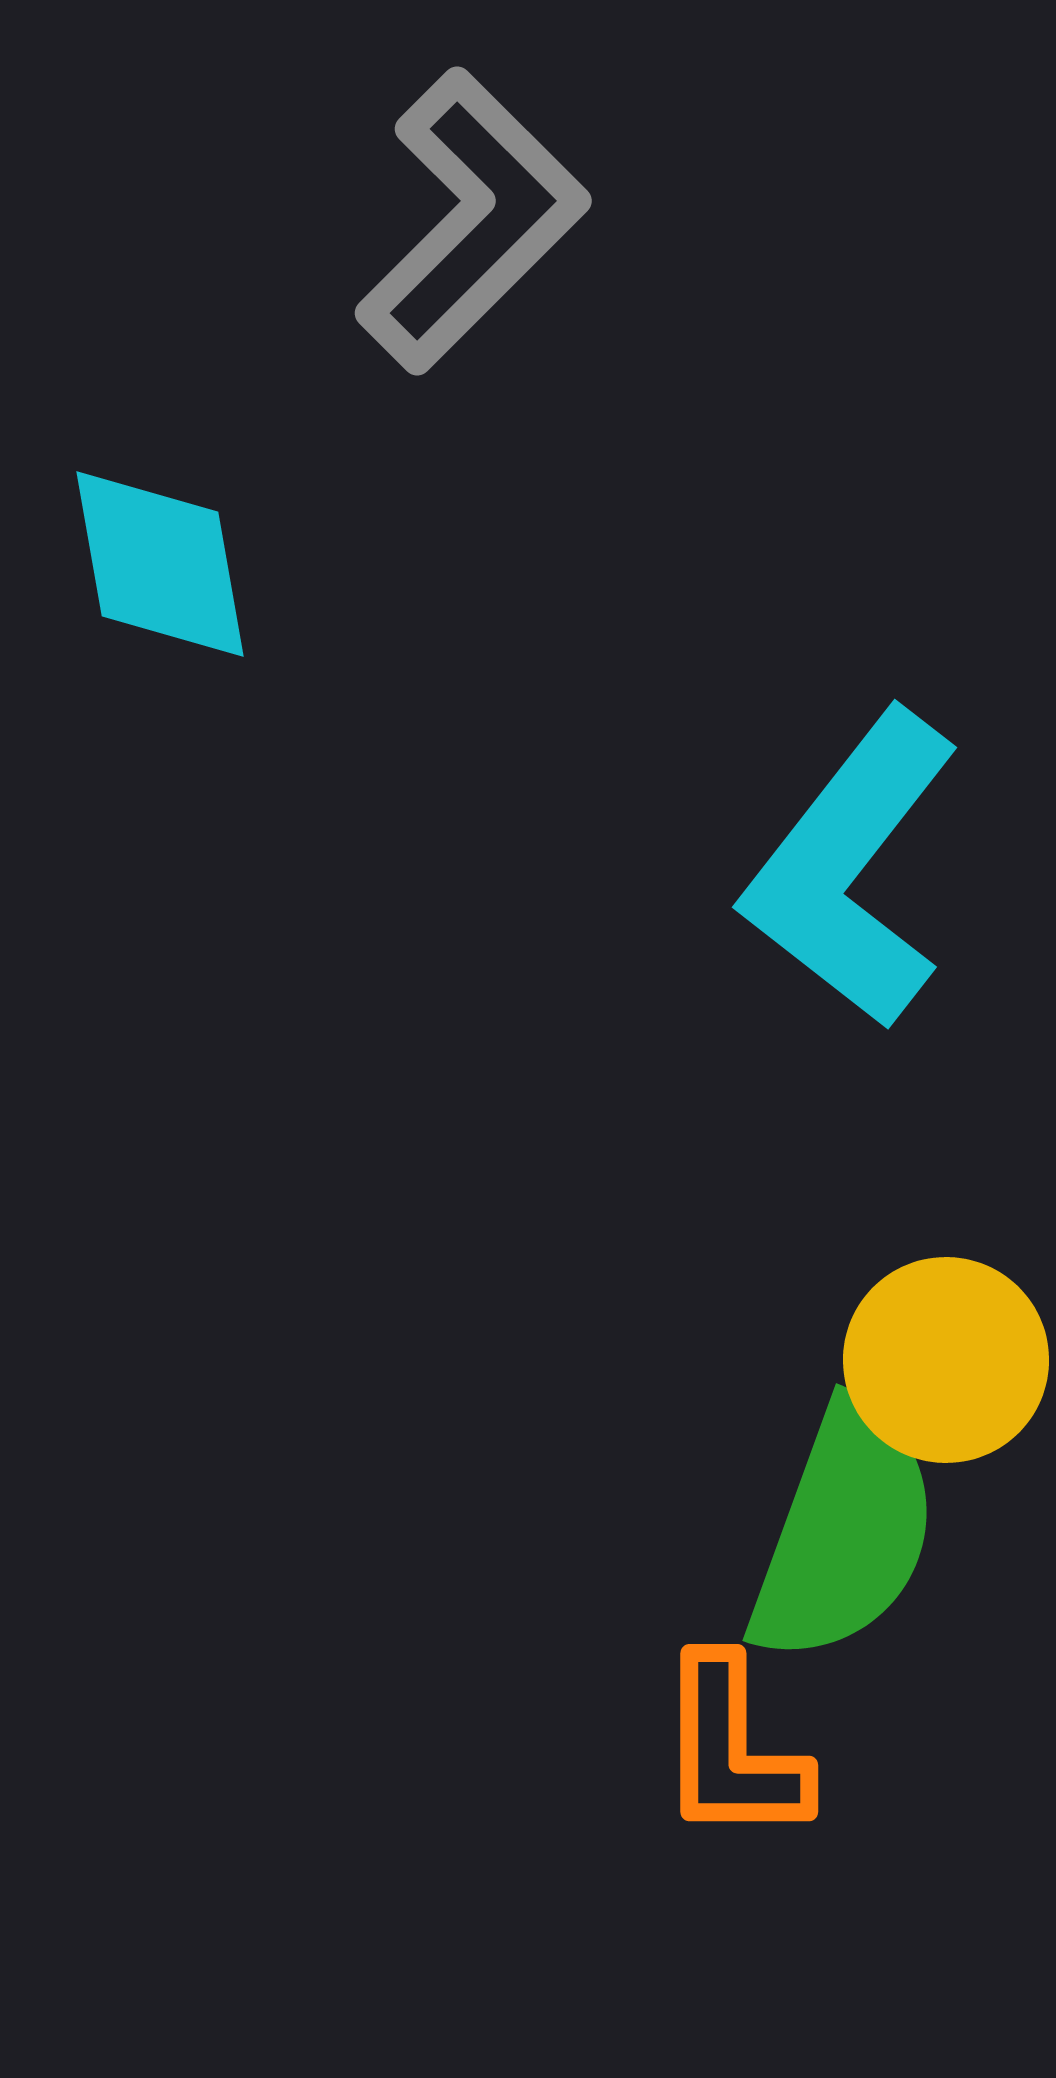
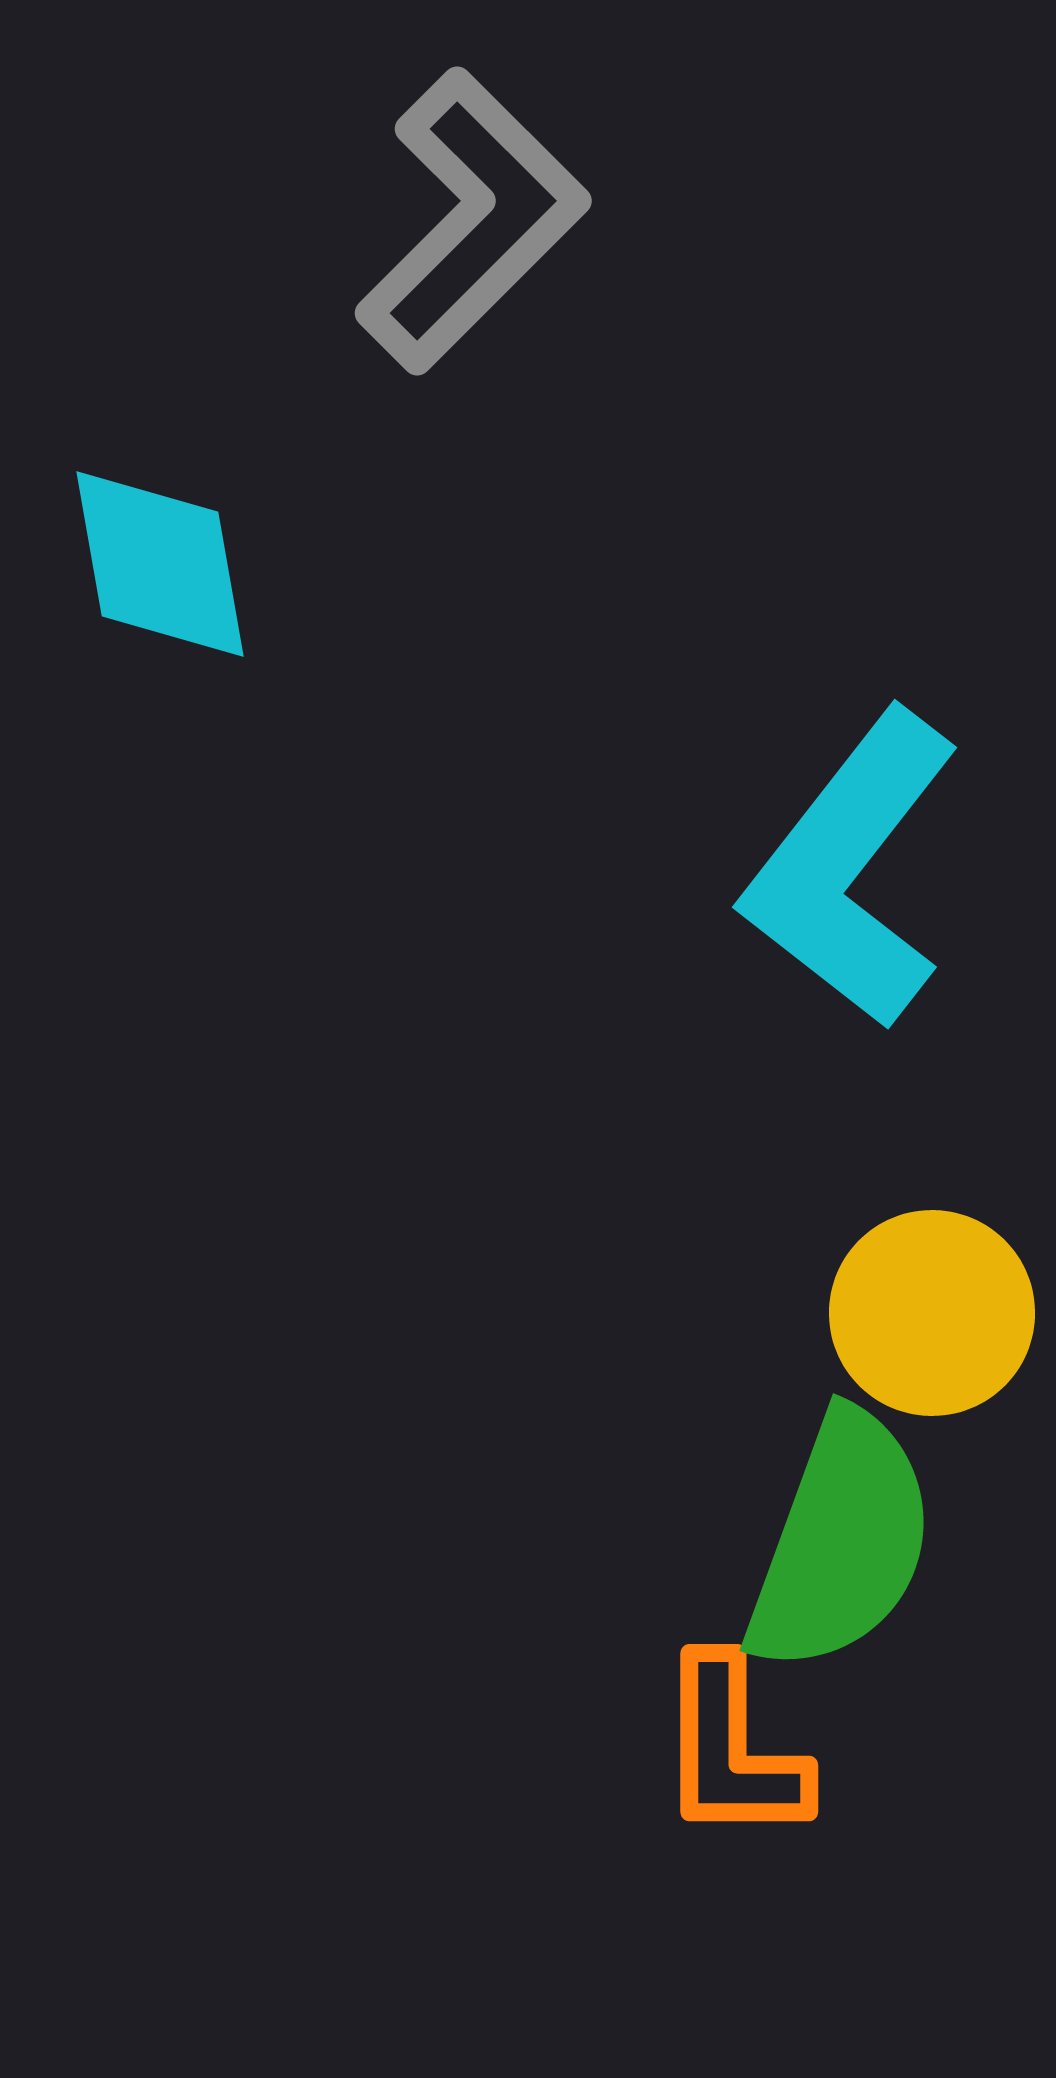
yellow circle: moved 14 px left, 47 px up
green semicircle: moved 3 px left, 10 px down
